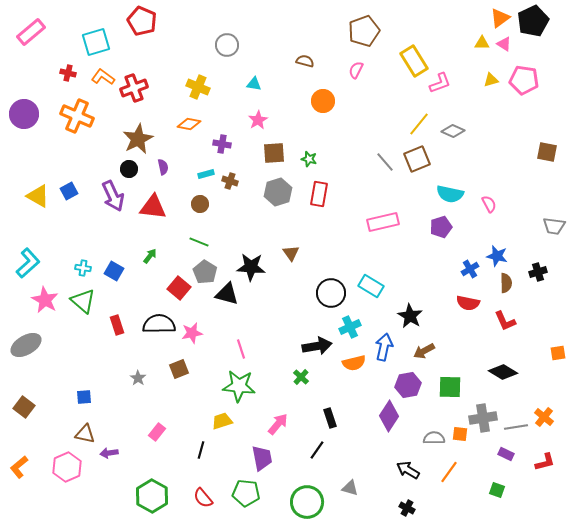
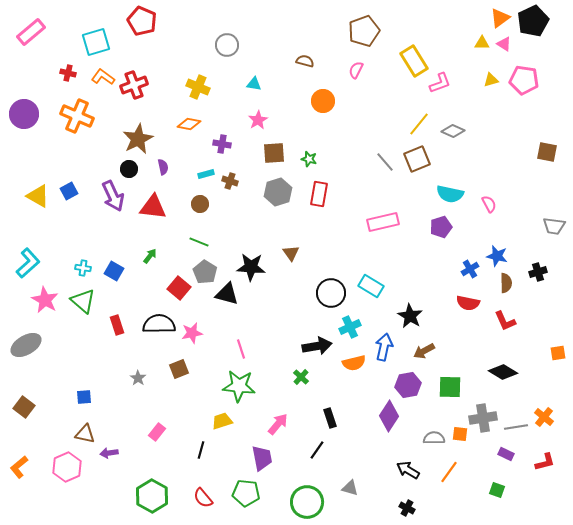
red cross at (134, 88): moved 3 px up
